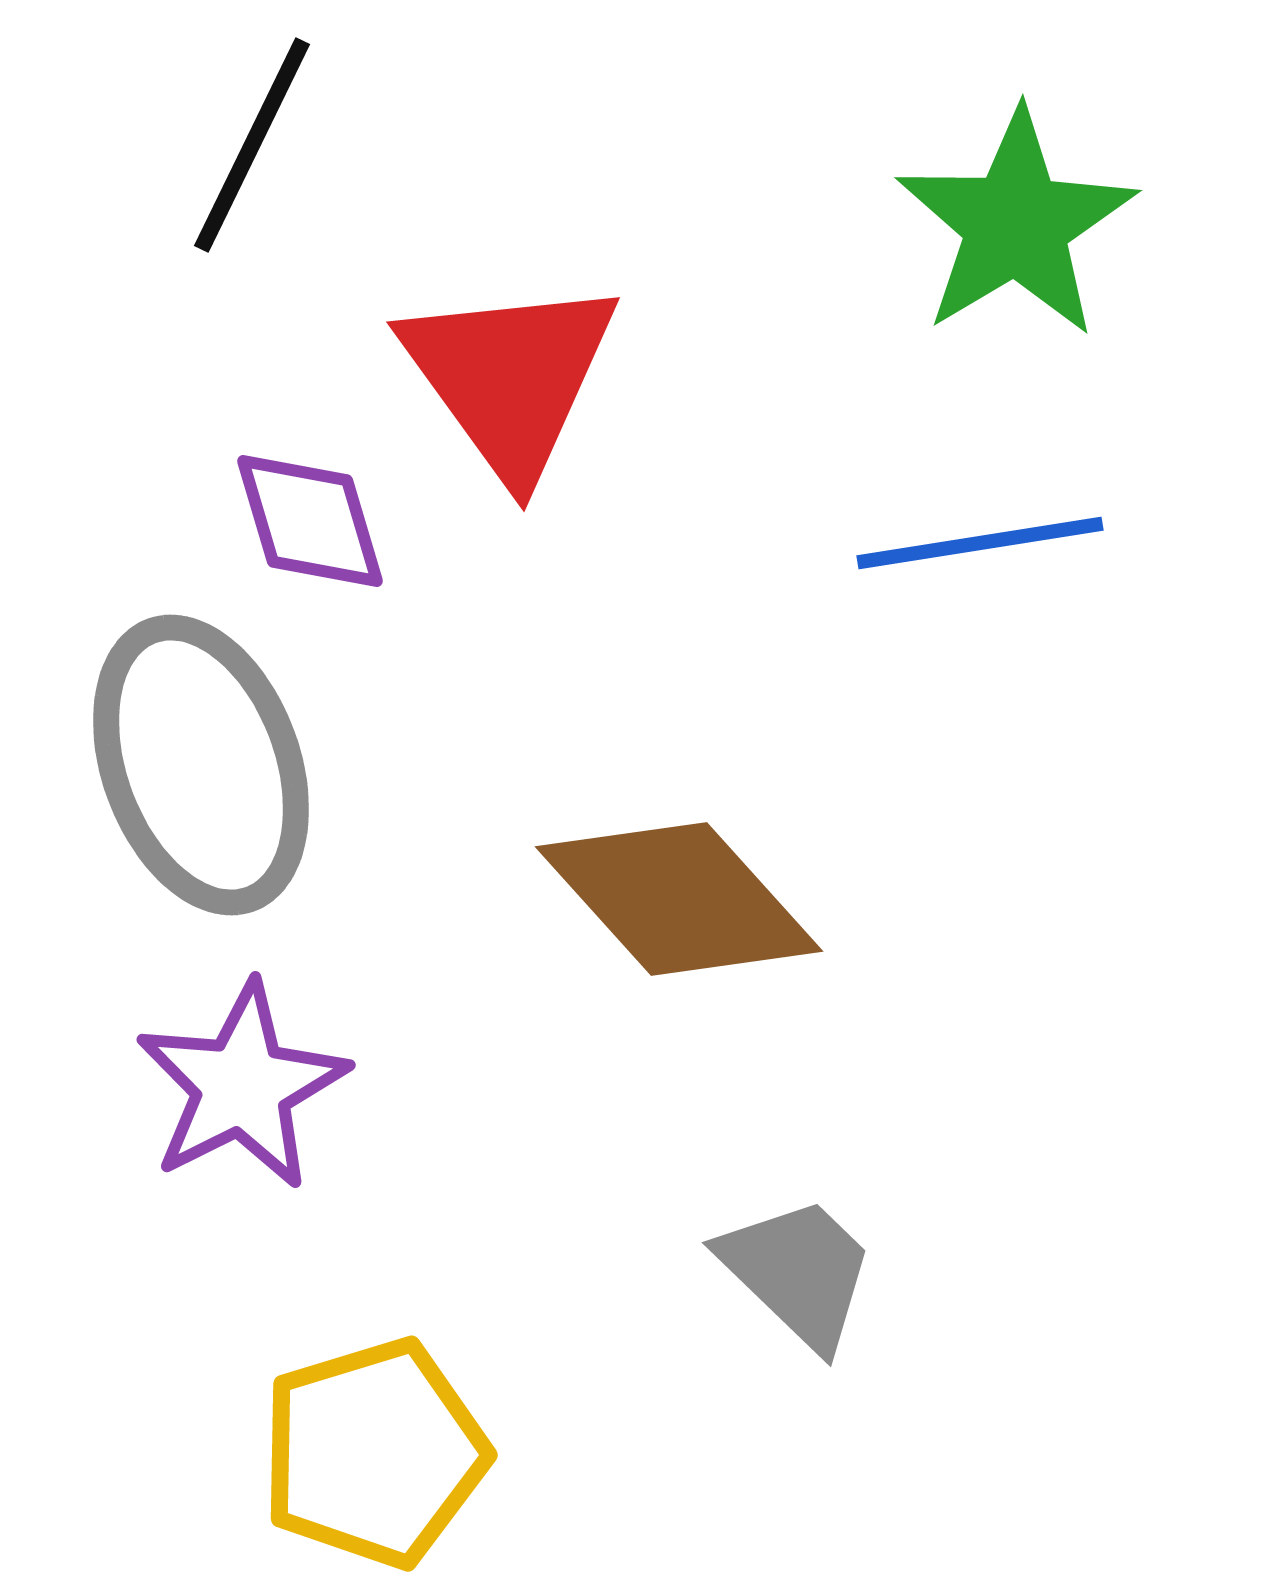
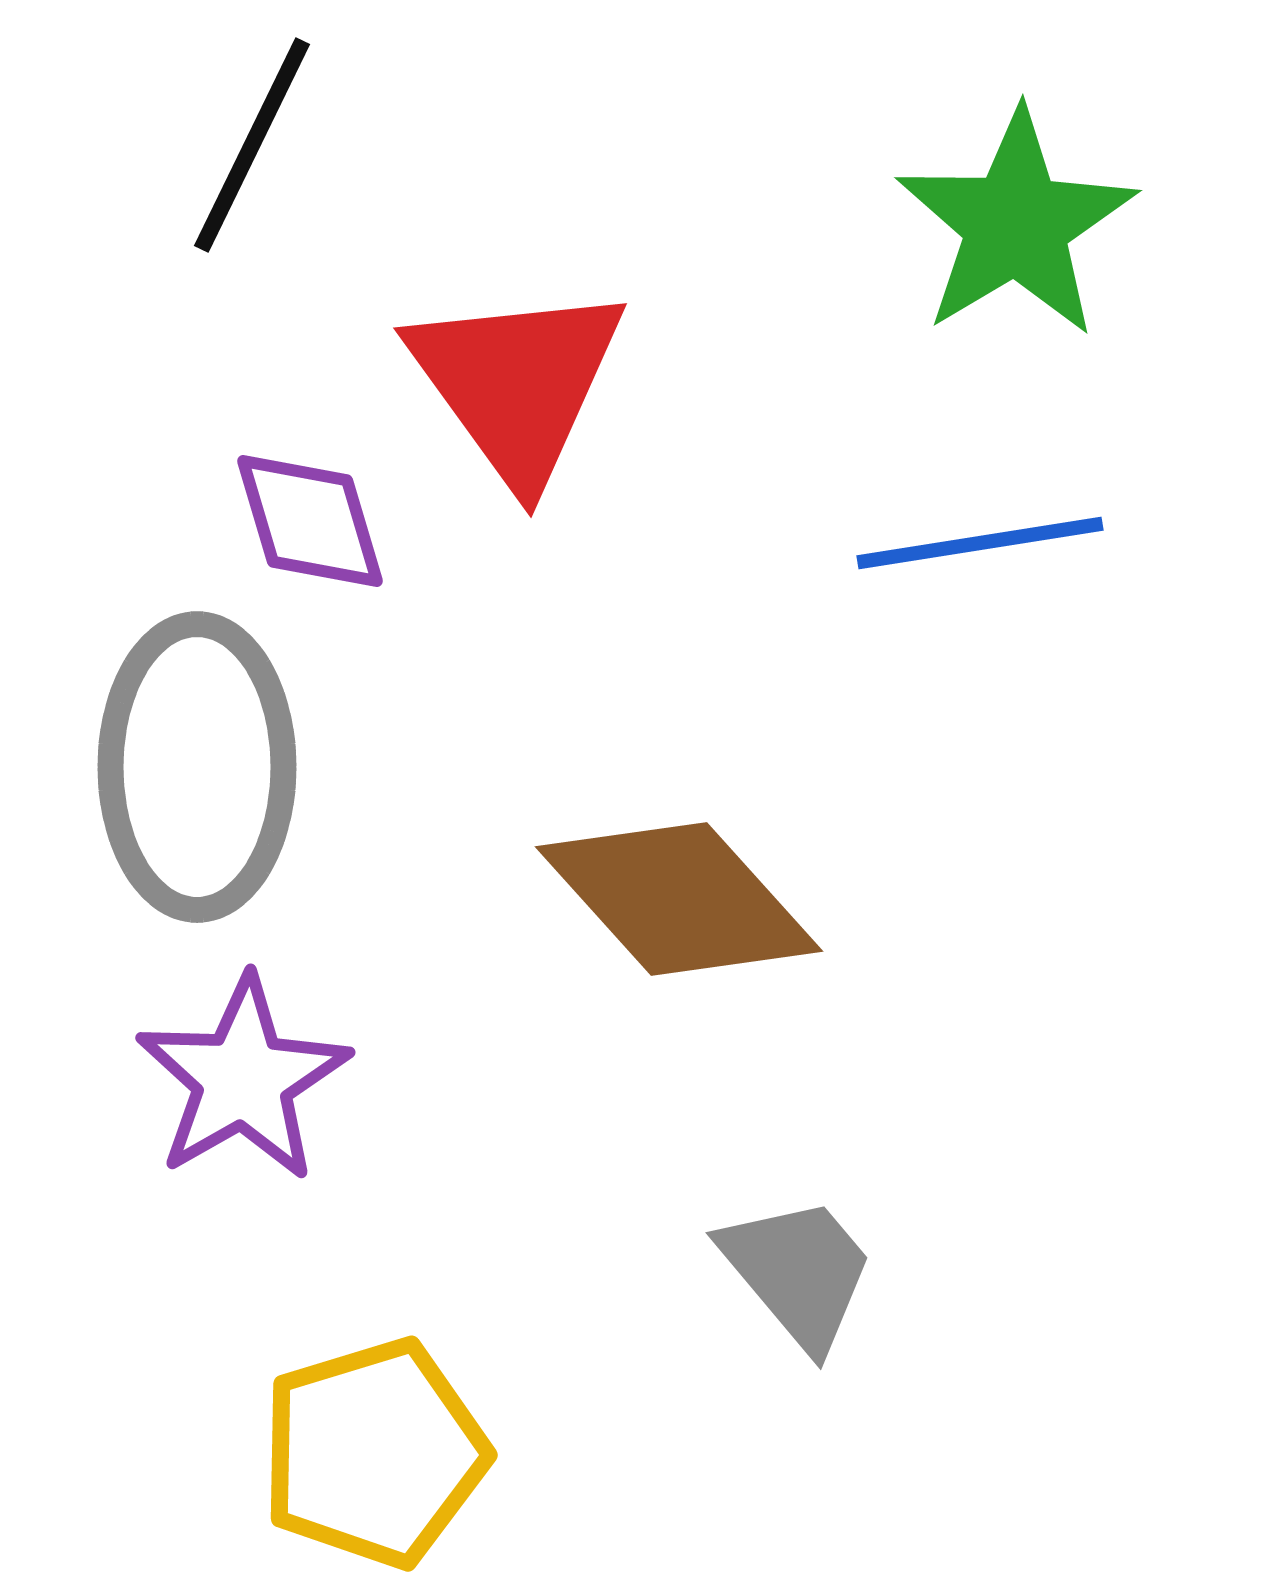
red triangle: moved 7 px right, 6 px down
gray ellipse: moved 4 px left, 2 px down; rotated 20 degrees clockwise
purple star: moved 1 px right, 7 px up; rotated 3 degrees counterclockwise
gray trapezoid: rotated 6 degrees clockwise
